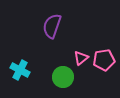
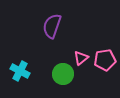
pink pentagon: moved 1 px right
cyan cross: moved 1 px down
green circle: moved 3 px up
